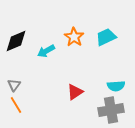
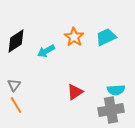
black diamond: rotated 10 degrees counterclockwise
cyan semicircle: moved 4 px down
